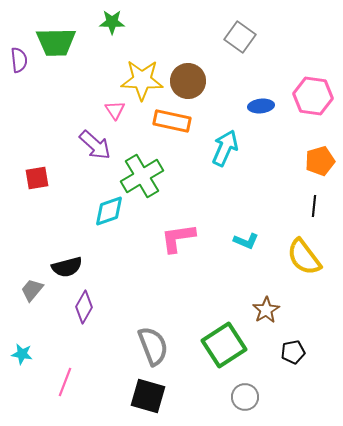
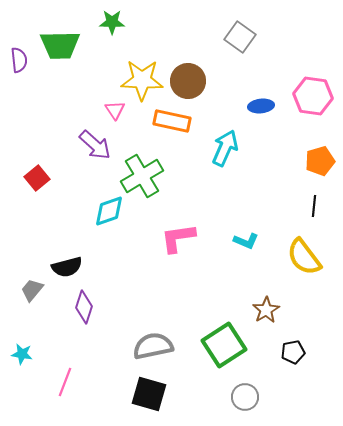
green trapezoid: moved 4 px right, 3 px down
red square: rotated 30 degrees counterclockwise
purple diamond: rotated 12 degrees counterclockwise
gray semicircle: rotated 81 degrees counterclockwise
black square: moved 1 px right, 2 px up
